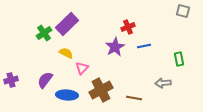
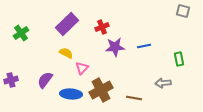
red cross: moved 26 px left
green cross: moved 23 px left
purple star: rotated 24 degrees clockwise
blue ellipse: moved 4 px right, 1 px up
